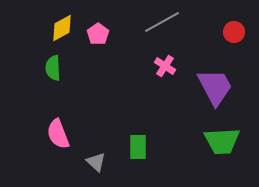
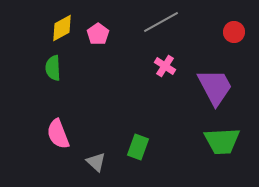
gray line: moved 1 px left
green rectangle: rotated 20 degrees clockwise
